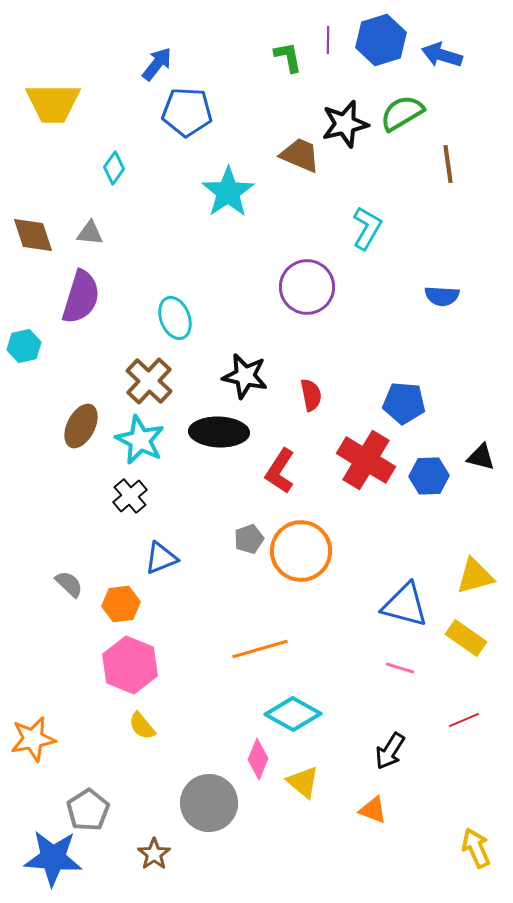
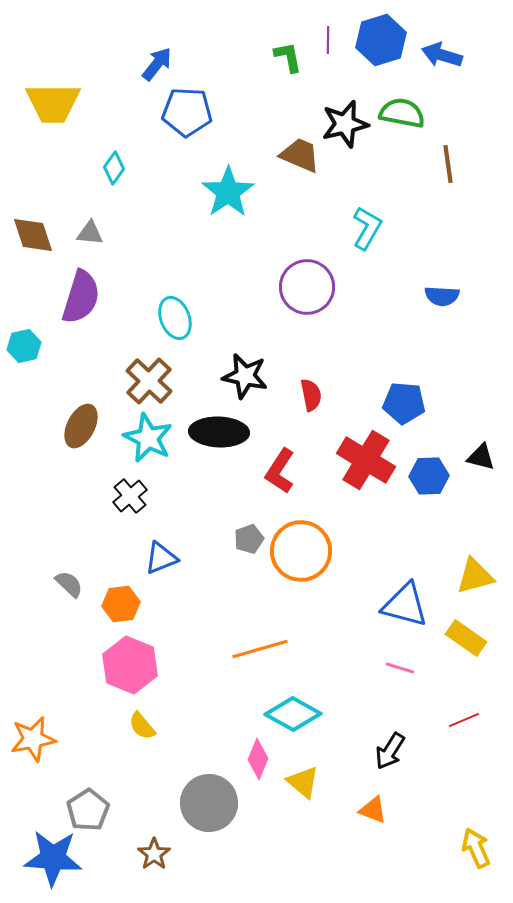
green semicircle at (402, 113): rotated 42 degrees clockwise
cyan star at (140, 440): moved 8 px right, 2 px up
